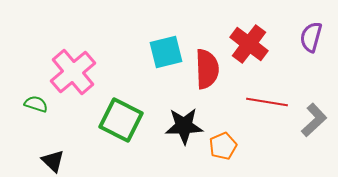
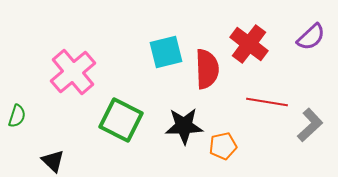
purple semicircle: rotated 148 degrees counterclockwise
green semicircle: moved 19 px left, 12 px down; rotated 90 degrees clockwise
gray L-shape: moved 4 px left, 5 px down
orange pentagon: rotated 12 degrees clockwise
